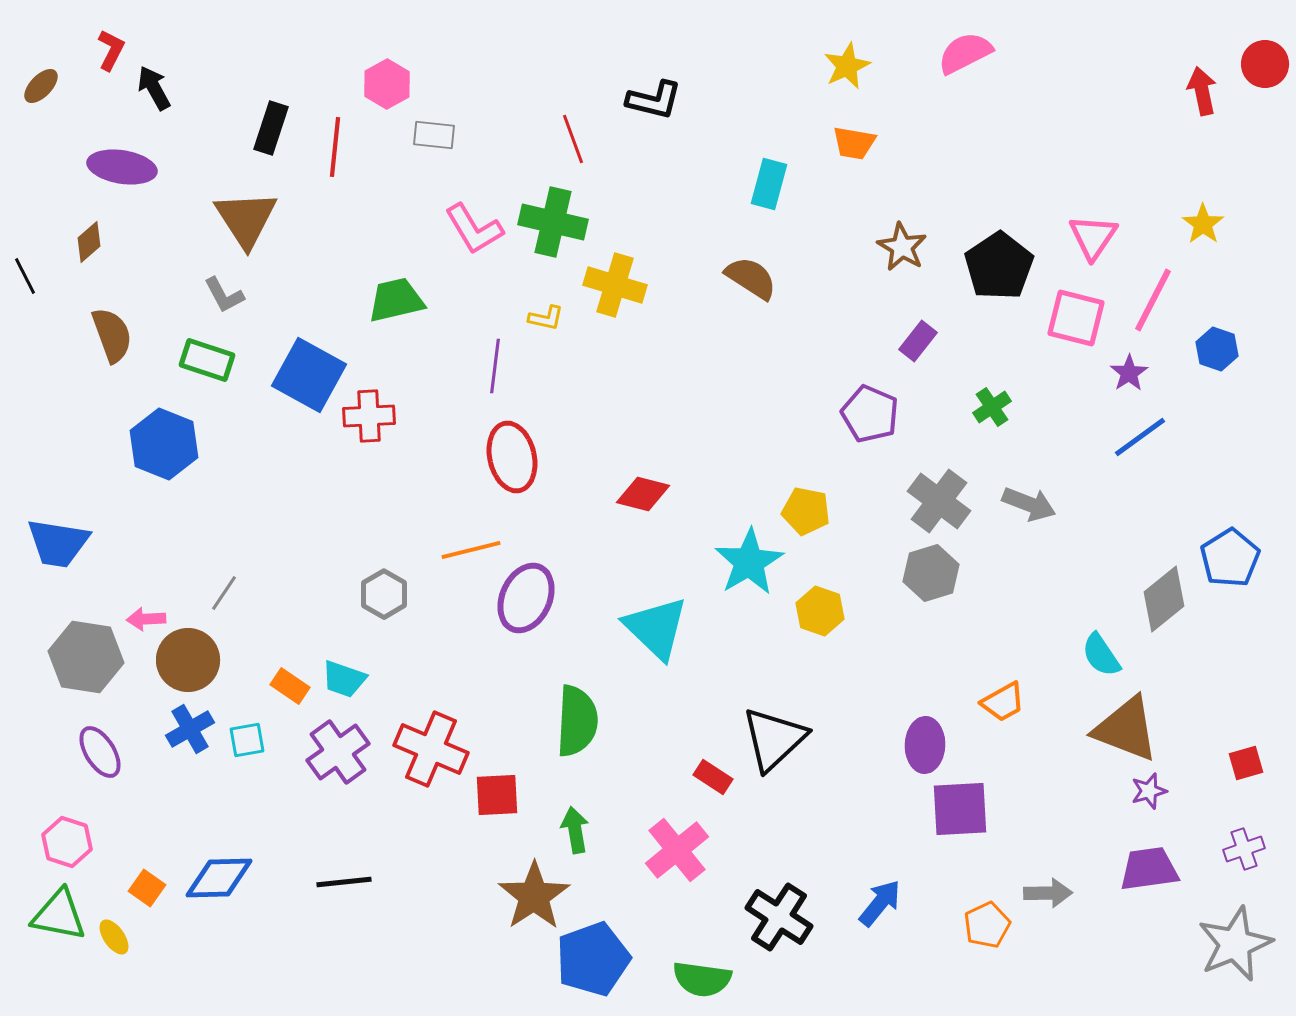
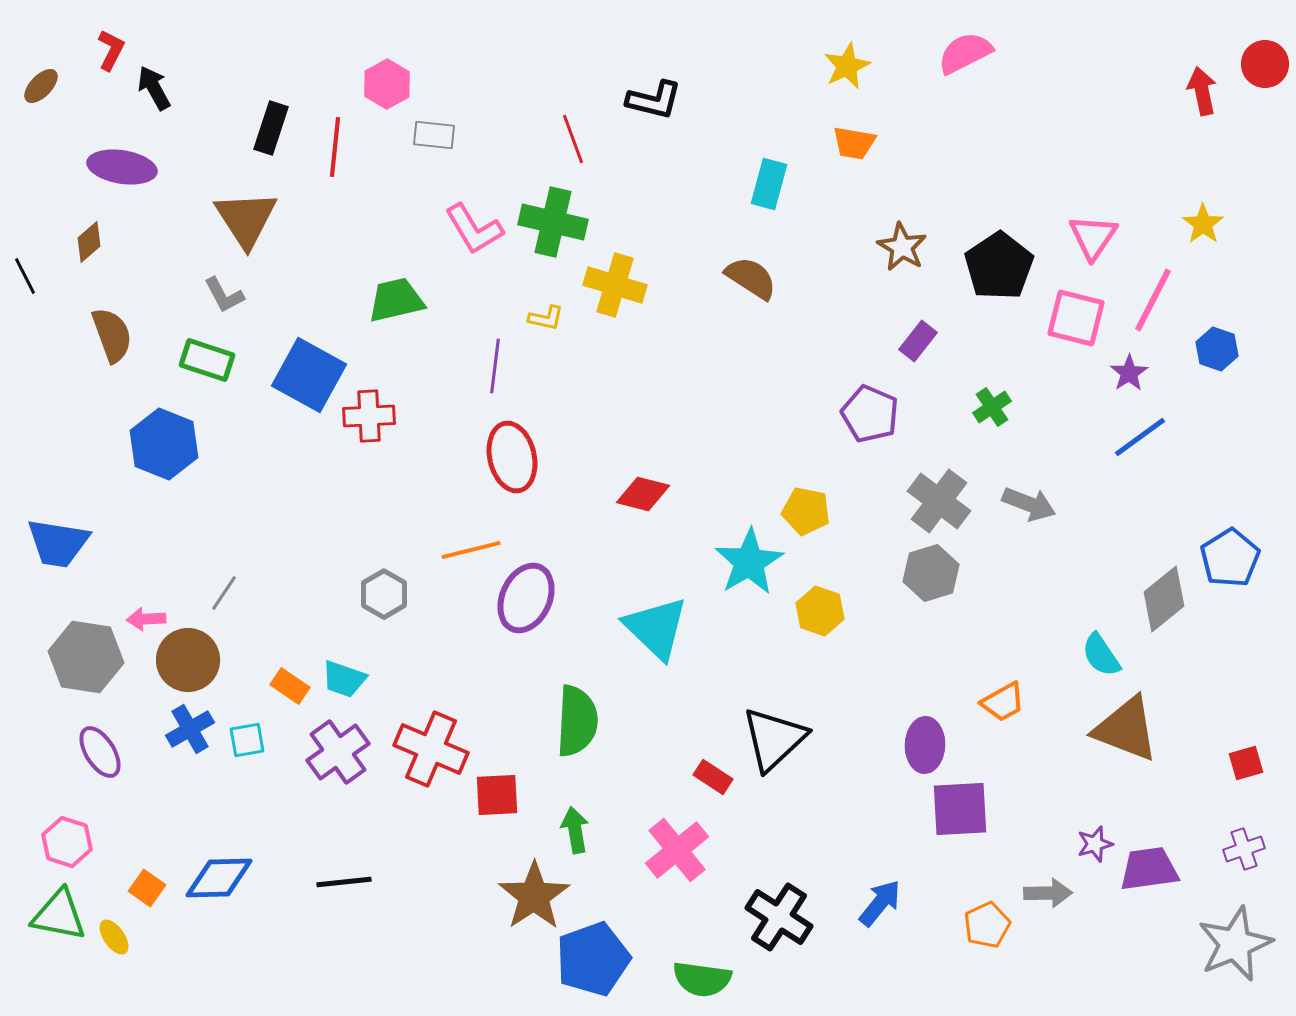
purple star at (1149, 791): moved 54 px left, 53 px down
